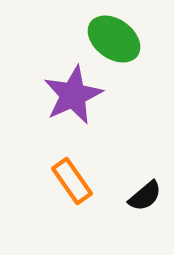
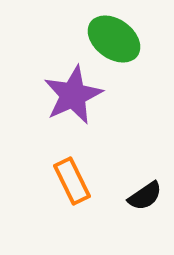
orange rectangle: rotated 9 degrees clockwise
black semicircle: rotated 6 degrees clockwise
